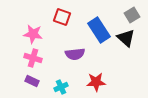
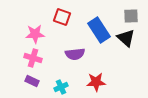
gray square: moved 1 px left, 1 px down; rotated 28 degrees clockwise
pink star: moved 2 px right; rotated 12 degrees counterclockwise
